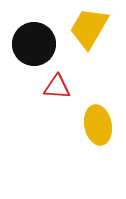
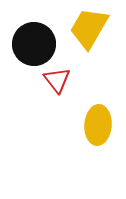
red triangle: moved 7 px up; rotated 48 degrees clockwise
yellow ellipse: rotated 15 degrees clockwise
